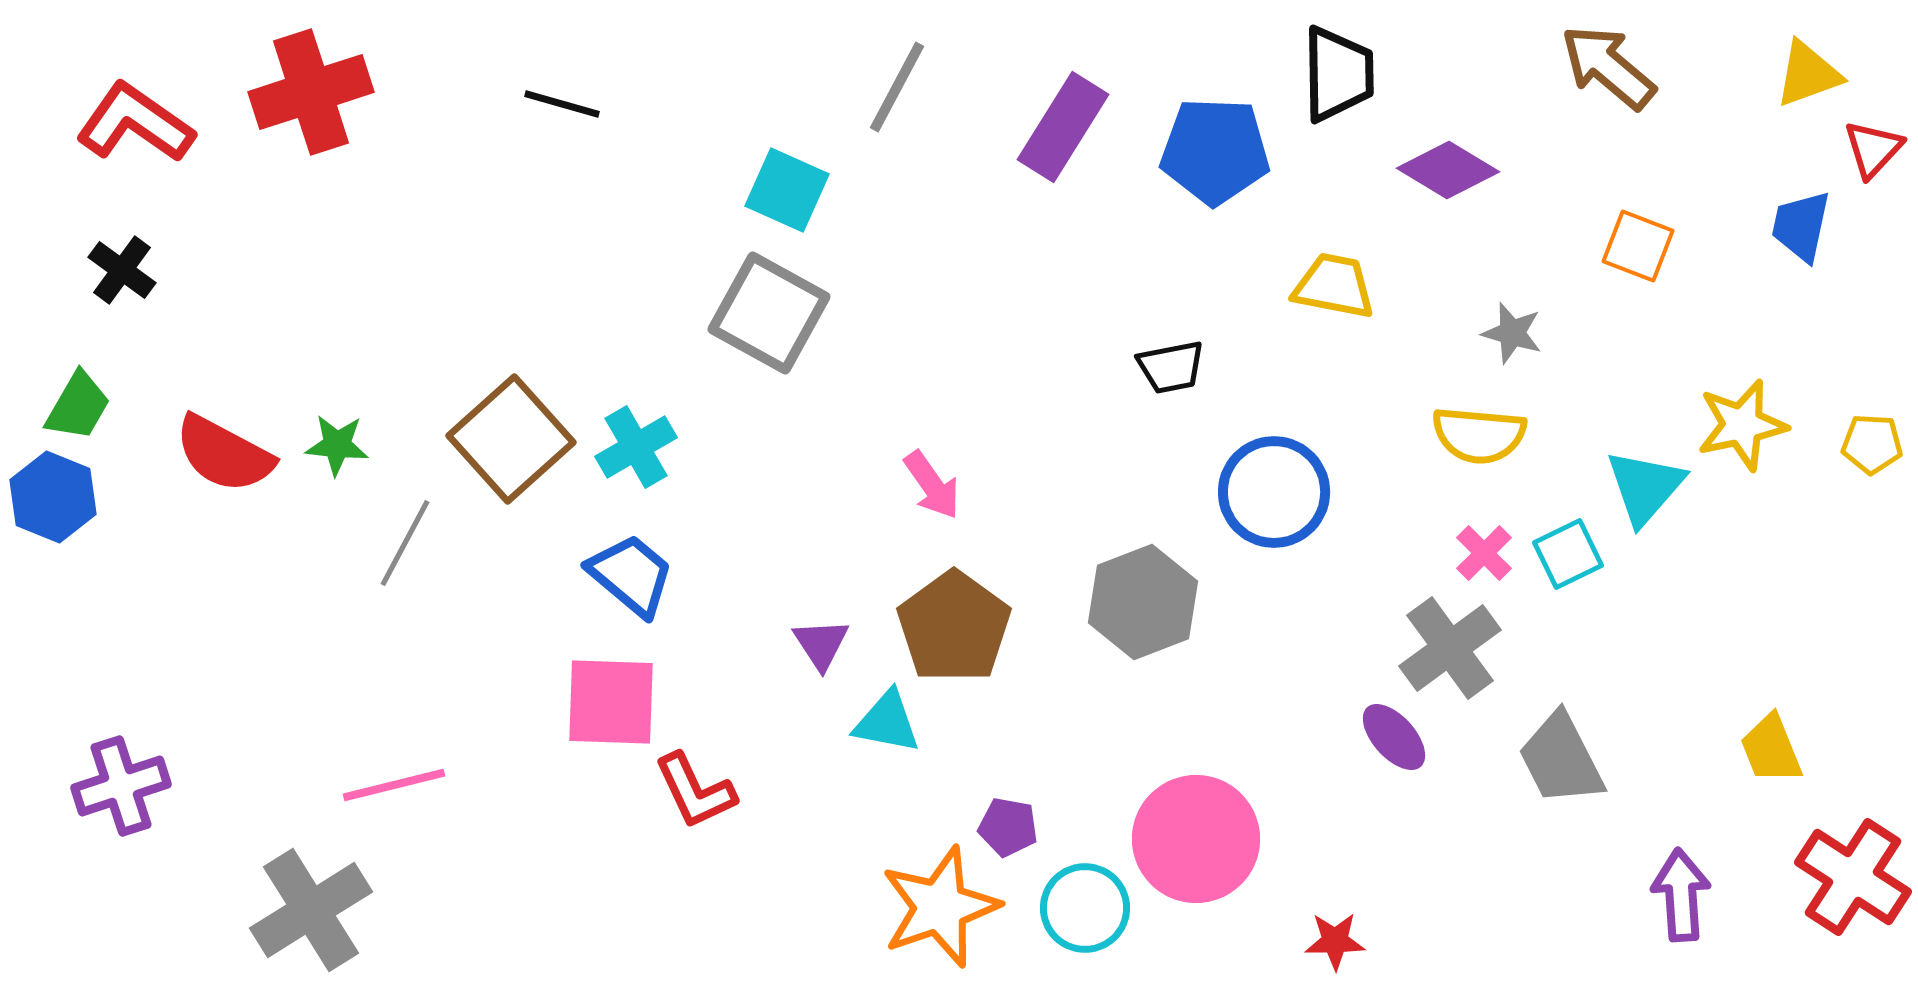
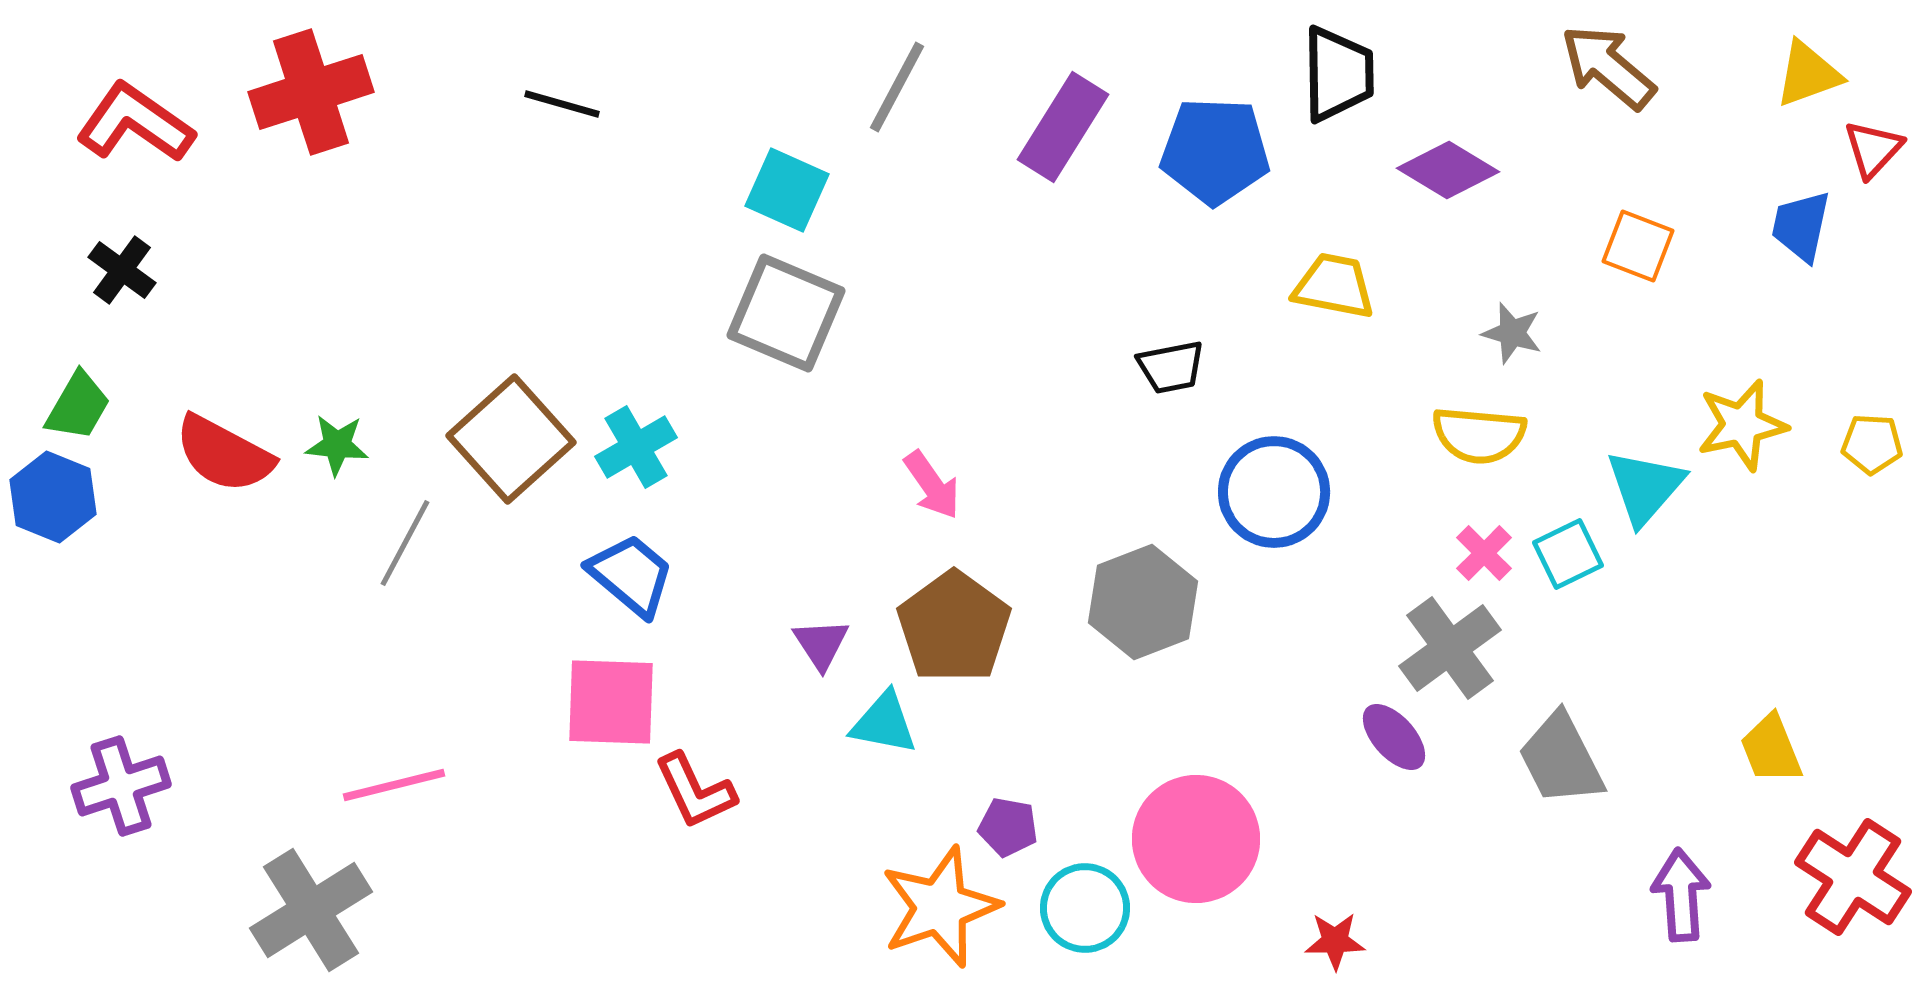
gray square at (769, 313): moved 17 px right; rotated 6 degrees counterclockwise
cyan triangle at (887, 722): moved 3 px left, 1 px down
